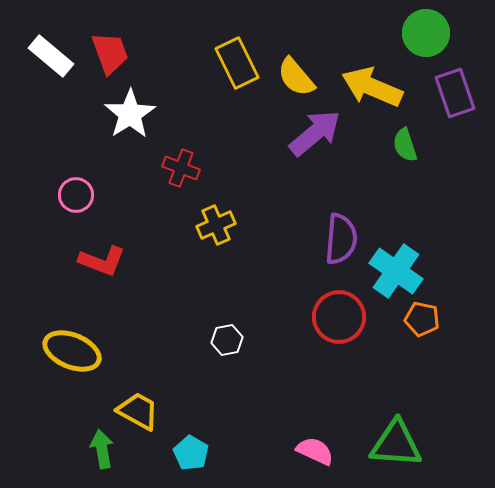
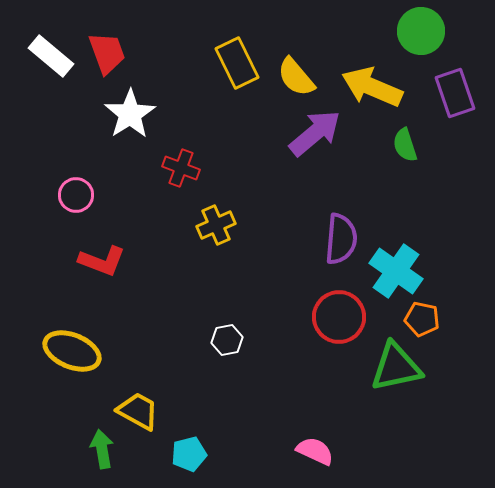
green circle: moved 5 px left, 2 px up
red trapezoid: moved 3 px left
green triangle: moved 77 px up; rotated 16 degrees counterclockwise
cyan pentagon: moved 2 px left, 1 px down; rotated 28 degrees clockwise
